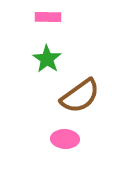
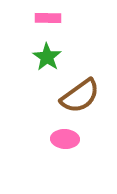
pink rectangle: moved 1 px down
green star: moved 2 px up
